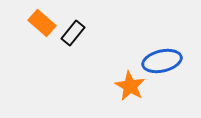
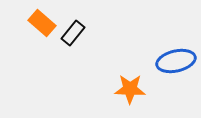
blue ellipse: moved 14 px right
orange star: moved 3 px down; rotated 28 degrees counterclockwise
